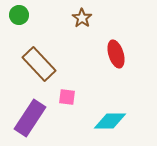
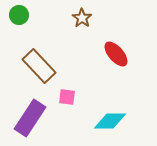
red ellipse: rotated 24 degrees counterclockwise
brown rectangle: moved 2 px down
